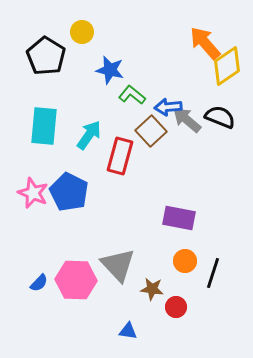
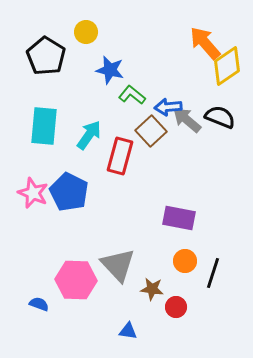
yellow circle: moved 4 px right
blue semicircle: moved 21 px down; rotated 114 degrees counterclockwise
